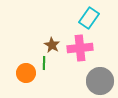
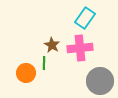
cyan rectangle: moved 4 px left
